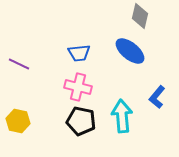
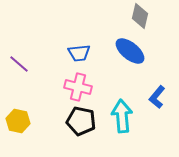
purple line: rotated 15 degrees clockwise
